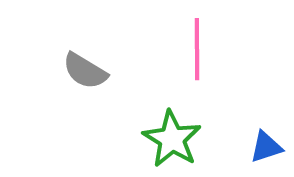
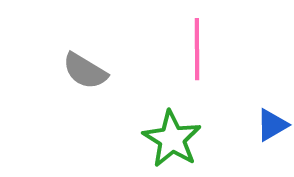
blue triangle: moved 6 px right, 22 px up; rotated 12 degrees counterclockwise
